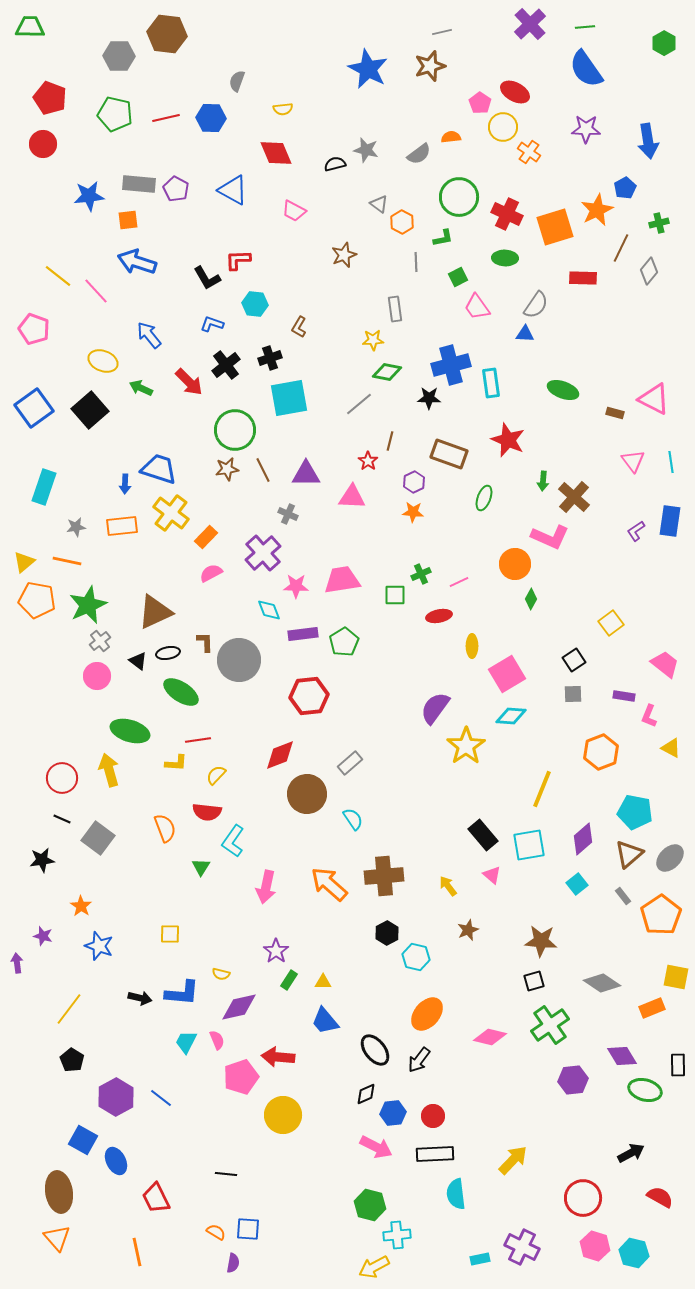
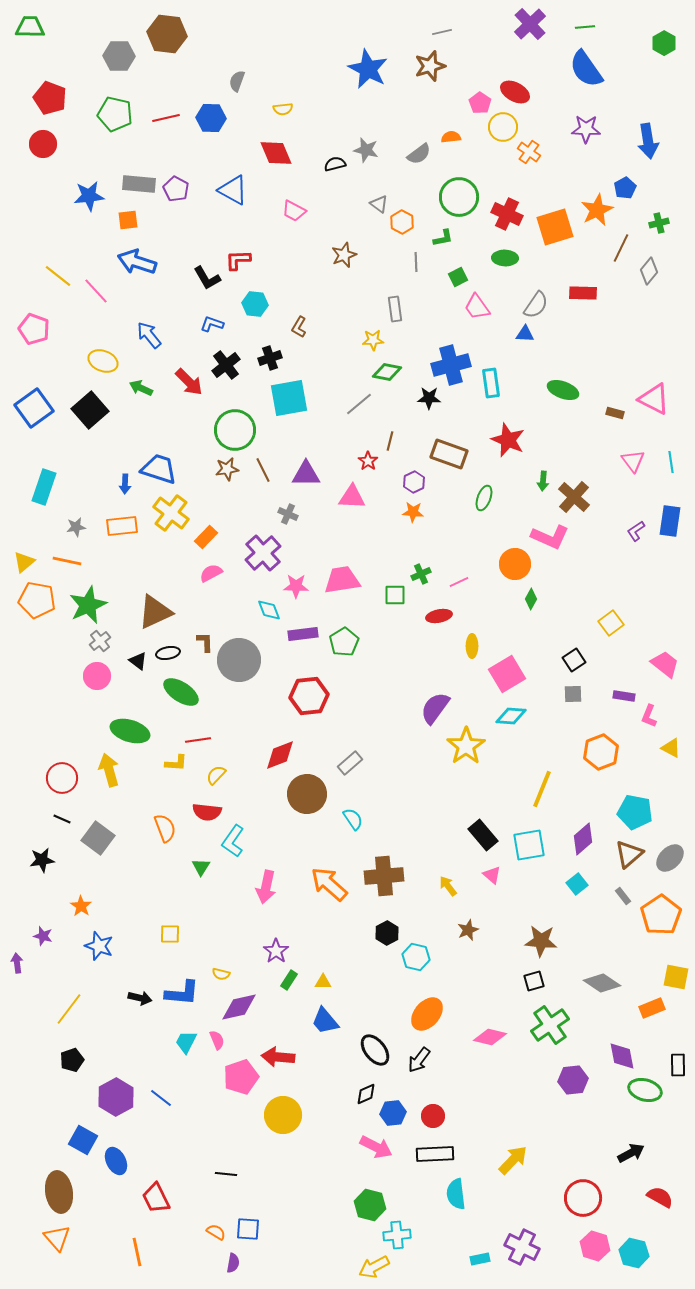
red rectangle at (583, 278): moved 15 px down
purple diamond at (622, 1056): rotated 20 degrees clockwise
black pentagon at (72, 1060): rotated 20 degrees clockwise
